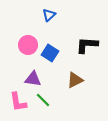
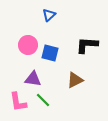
blue square: rotated 18 degrees counterclockwise
